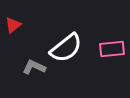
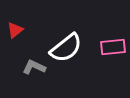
red triangle: moved 2 px right, 5 px down
pink rectangle: moved 1 px right, 2 px up
